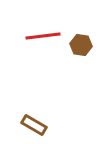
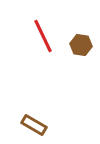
red line: rotated 72 degrees clockwise
